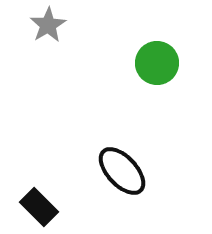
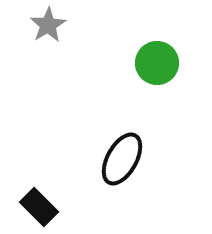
black ellipse: moved 12 px up; rotated 72 degrees clockwise
